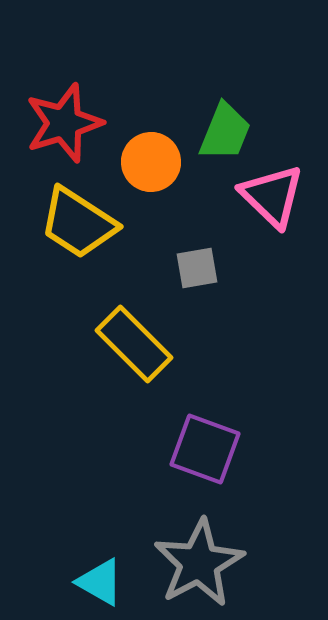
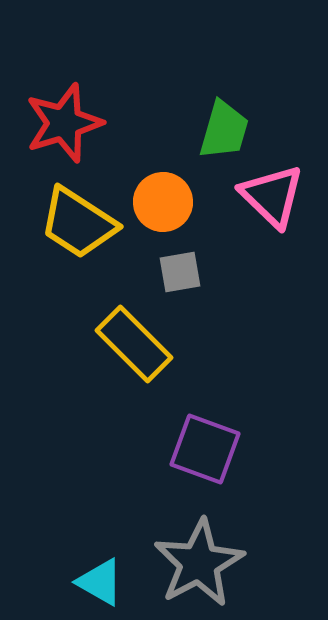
green trapezoid: moved 1 px left, 2 px up; rotated 6 degrees counterclockwise
orange circle: moved 12 px right, 40 px down
gray square: moved 17 px left, 4 px down
